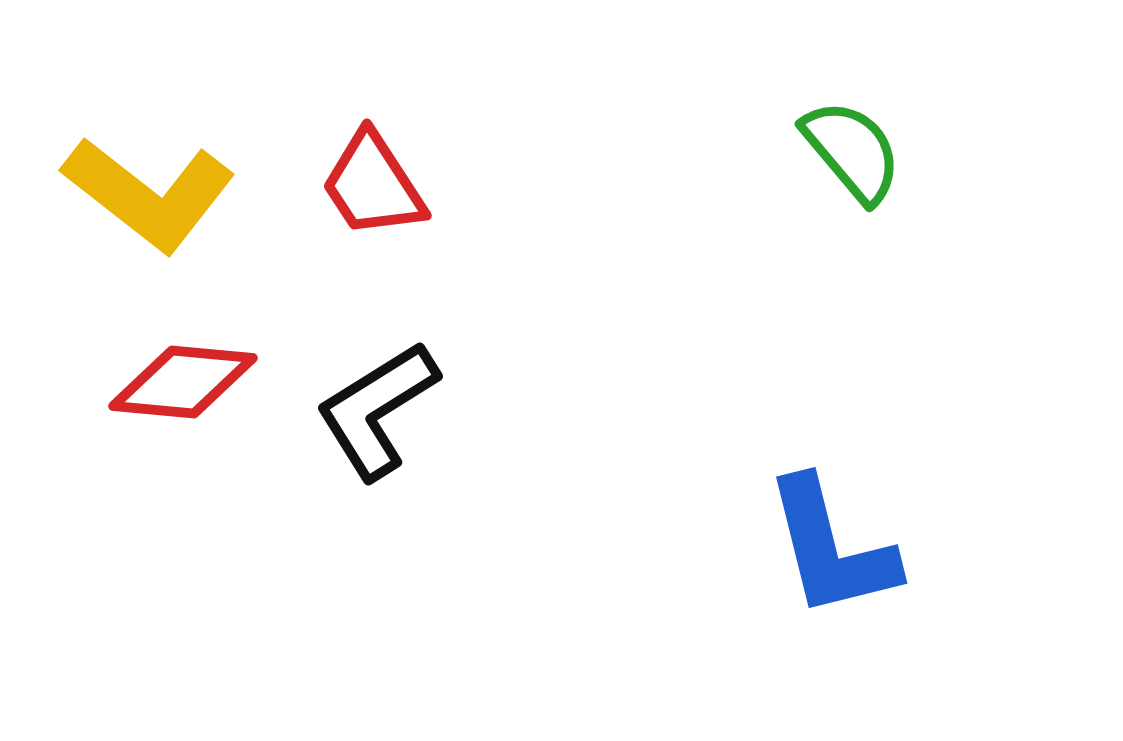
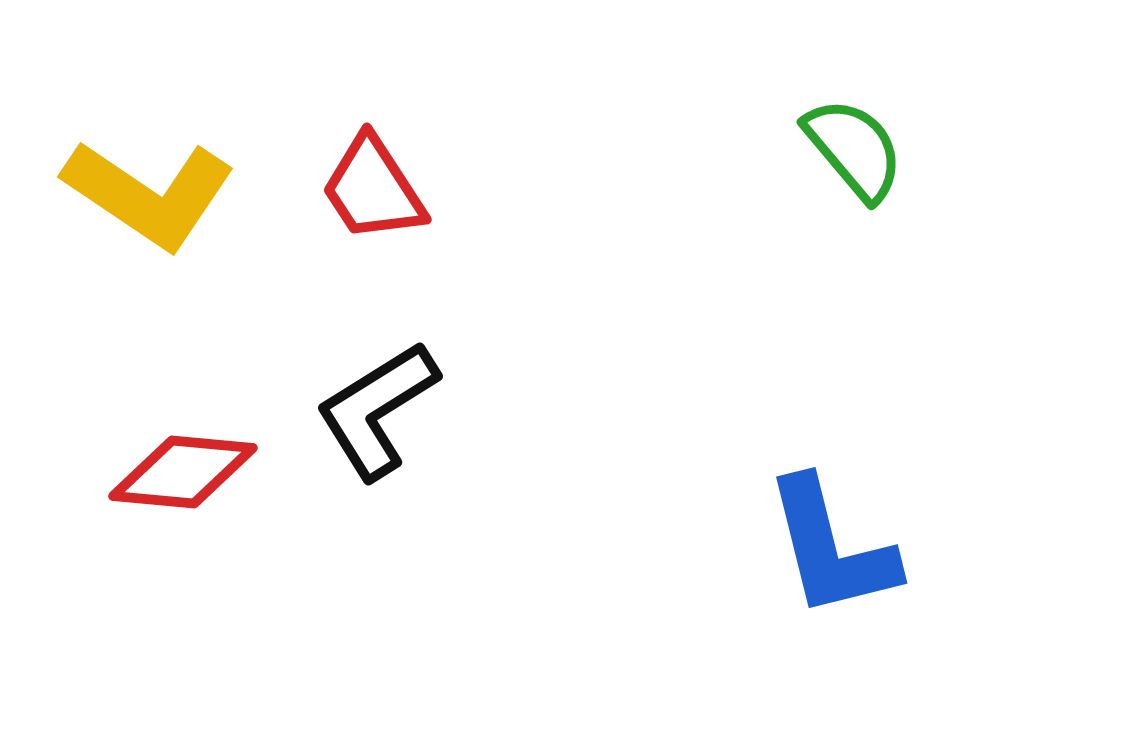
green semicircle: moved 2 px right, 2 px up
red trapezoid: moved 4 px down
yellow L-shape: rotated 4 degrees counterclockwise
red diamond: moved 90 px down
